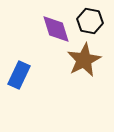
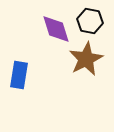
brown star: moved 2 px right, 1 px up
blue rectangle: rotated 16 degrees counterclockwise
